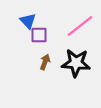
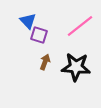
purple square: rotated 18 degrees clockwise
black star: moved 4 px down
